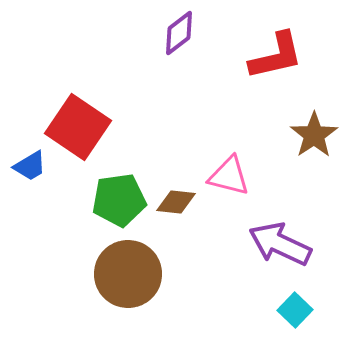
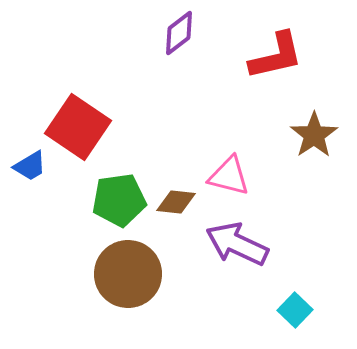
purple arrow: moved 43 px left
